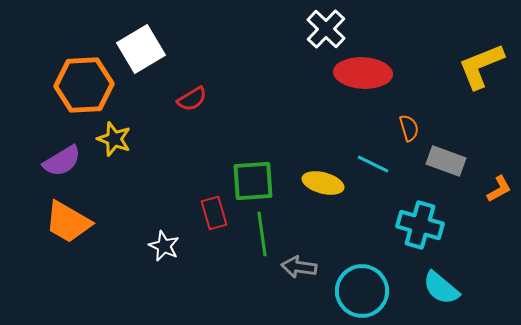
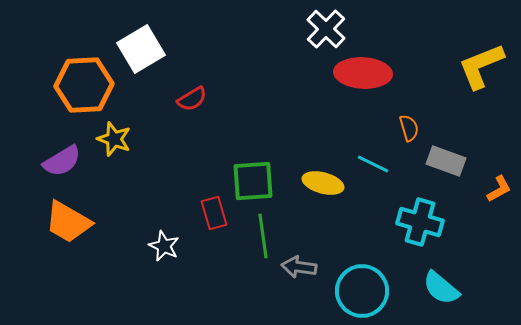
cyan cross: moved 3 px up
green line: moved 1 px right, 2 px down
